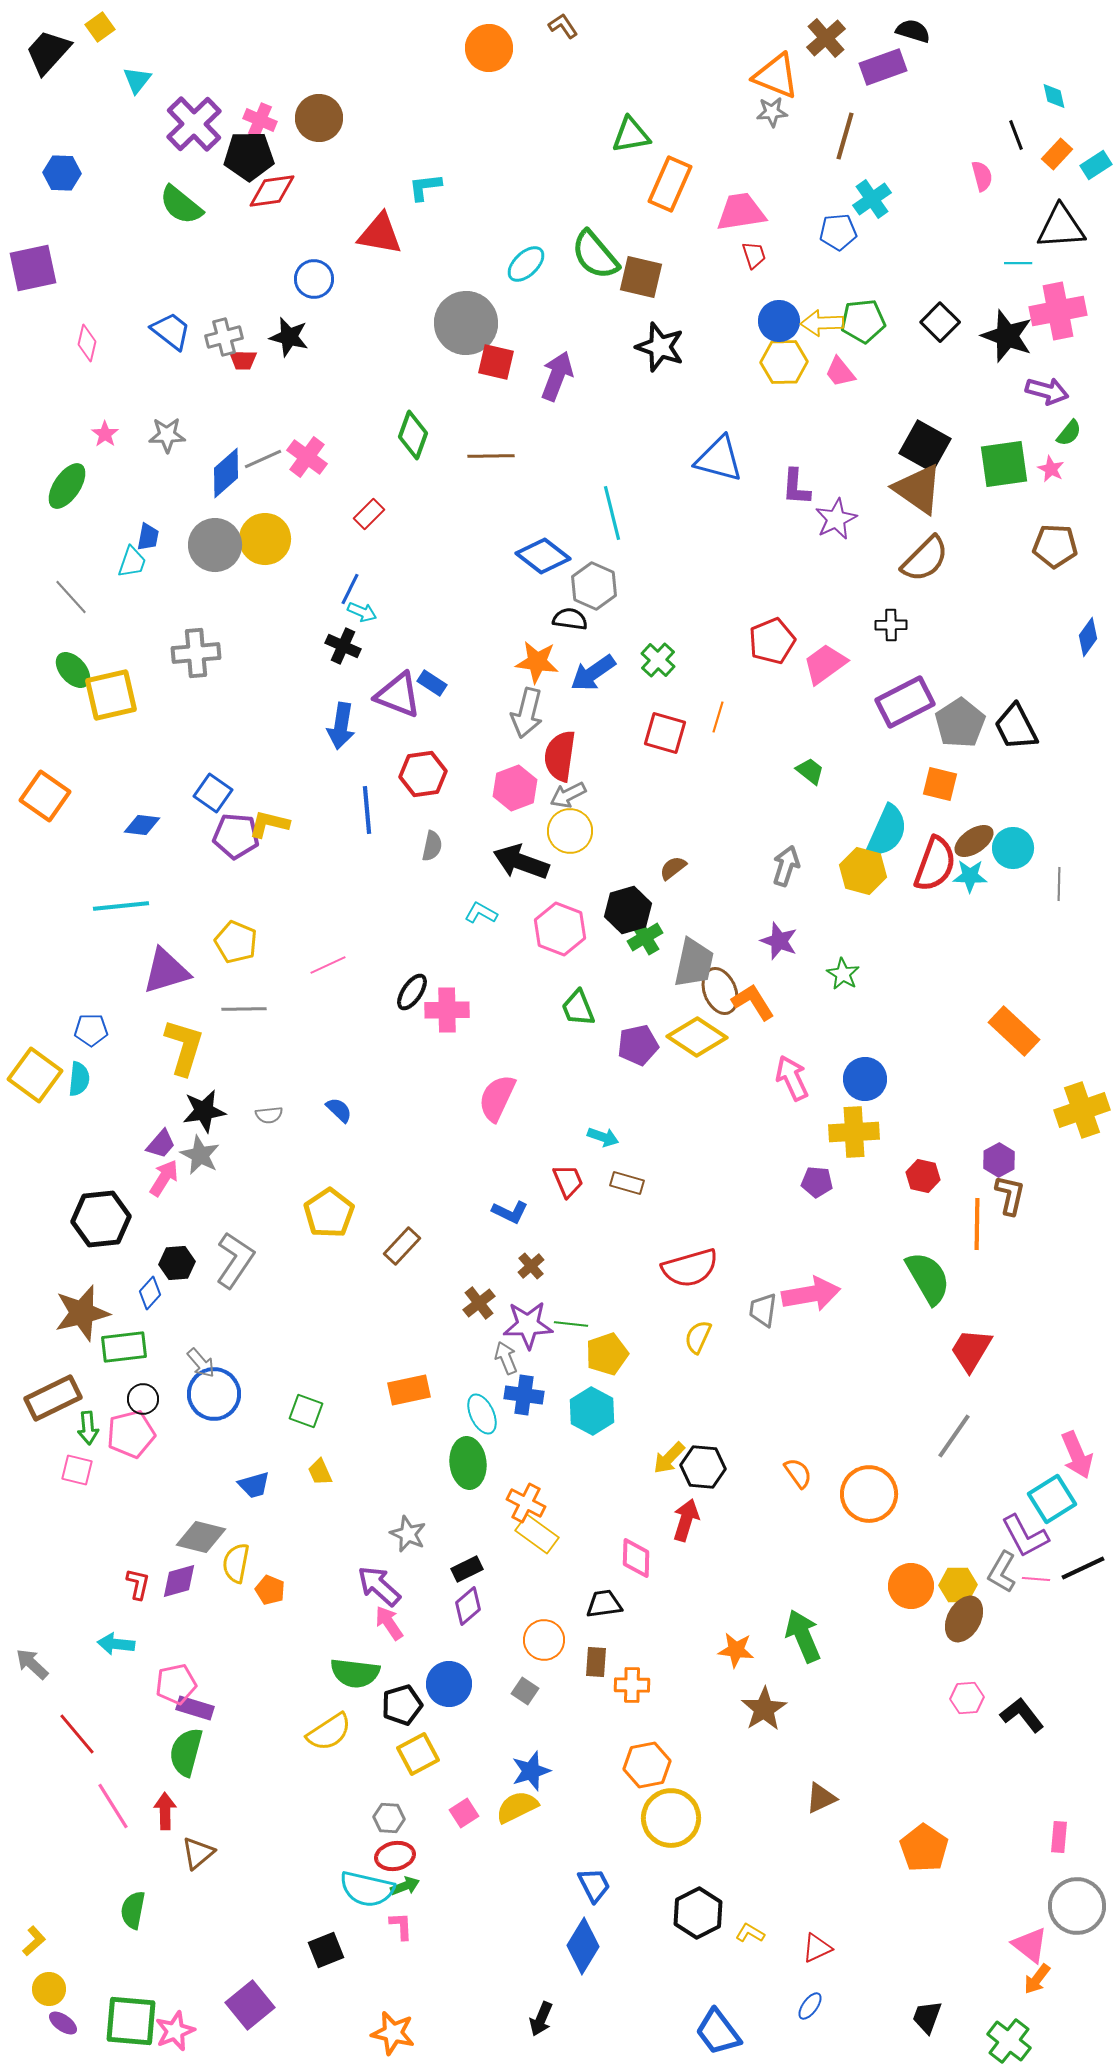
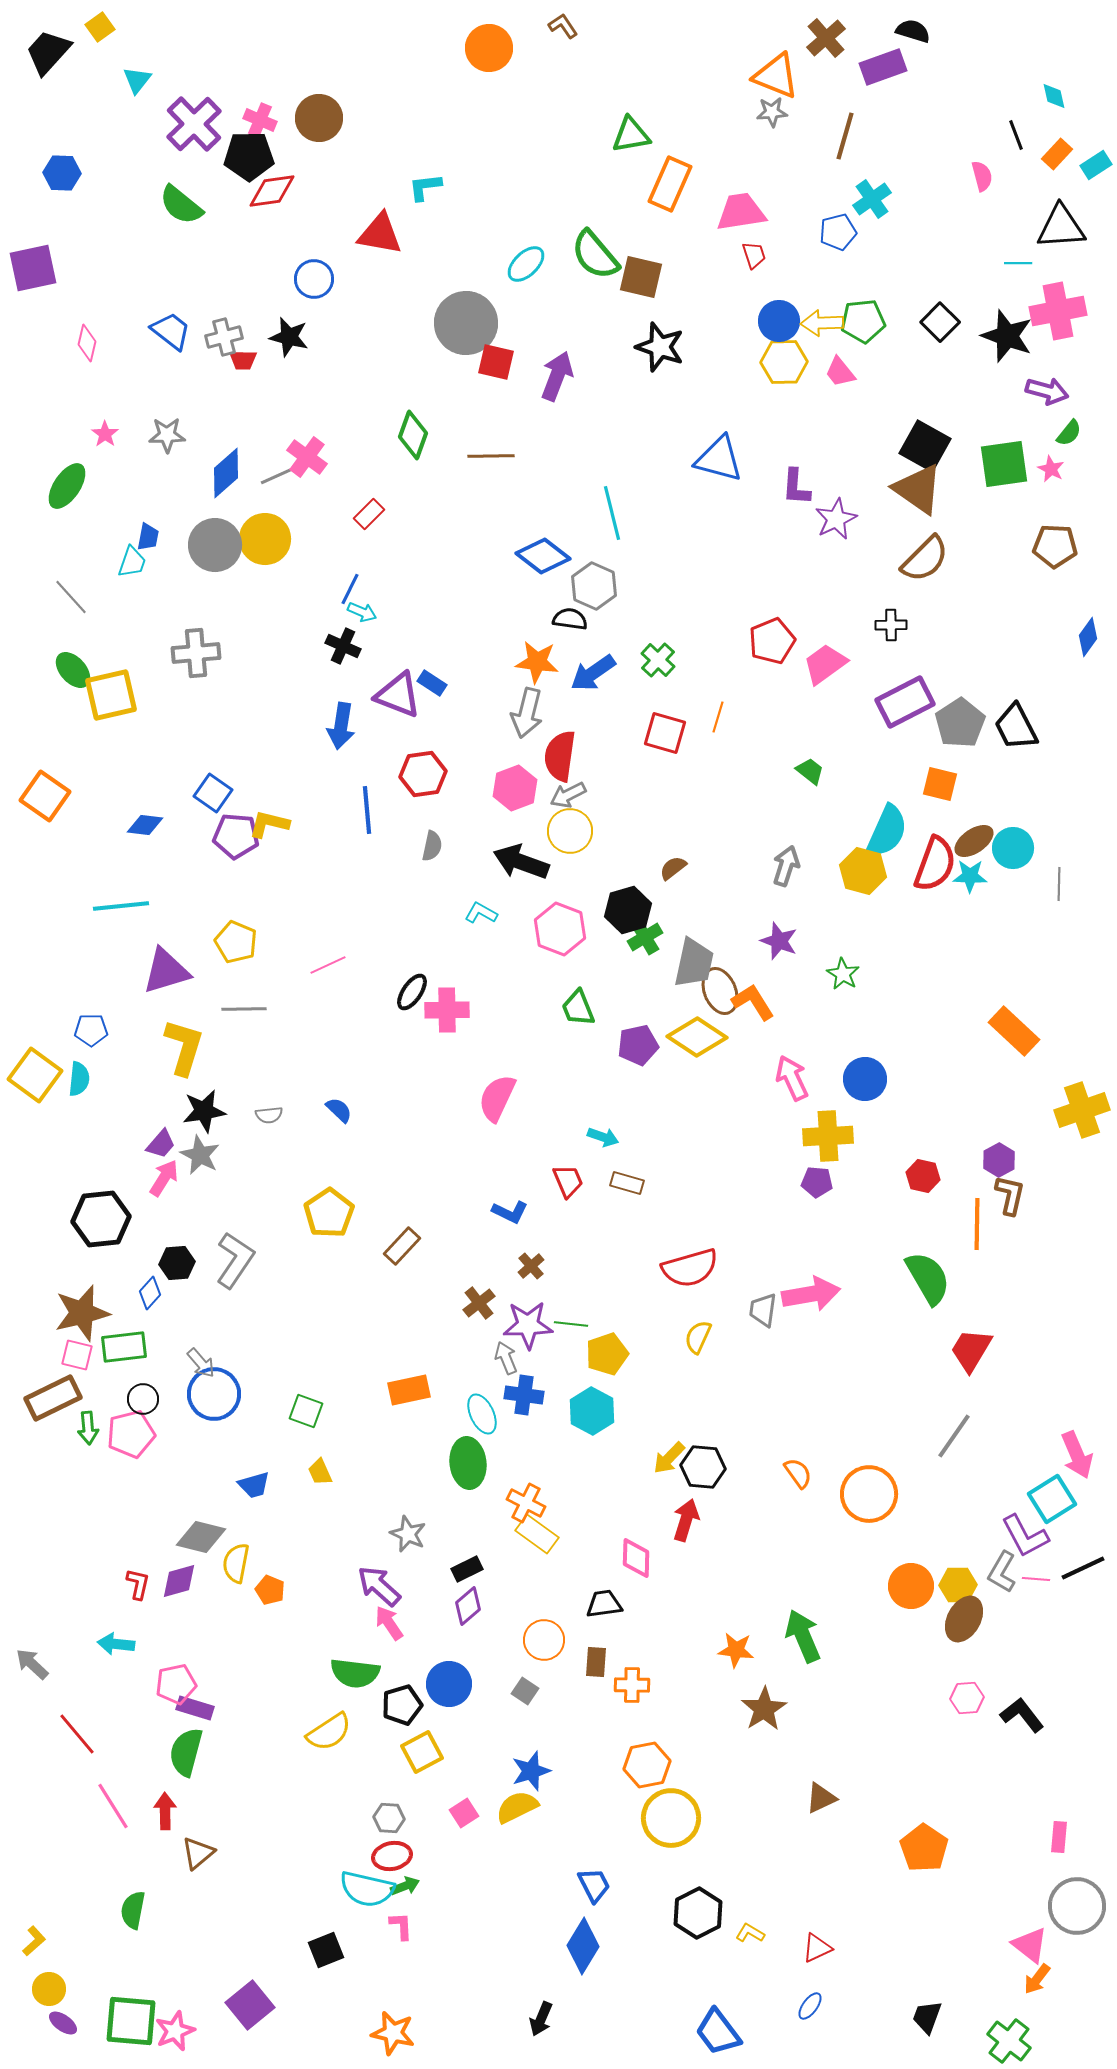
blue pentagon at (838, 232): rotated 9 degrees counterclockwise
gray line at (263, 459): moved 16 px right, 16 px down
blue diamond at (142, 825): moved 3 px right
yellow cross at (854, 1132): moved 26 px left, 4 px down
pink square at (77, 1470): moved 115 px up
yellow square at (418, 1754): moved 4 px right, 2 px up
red ellipse at (395, 1856): moved 3 px left
